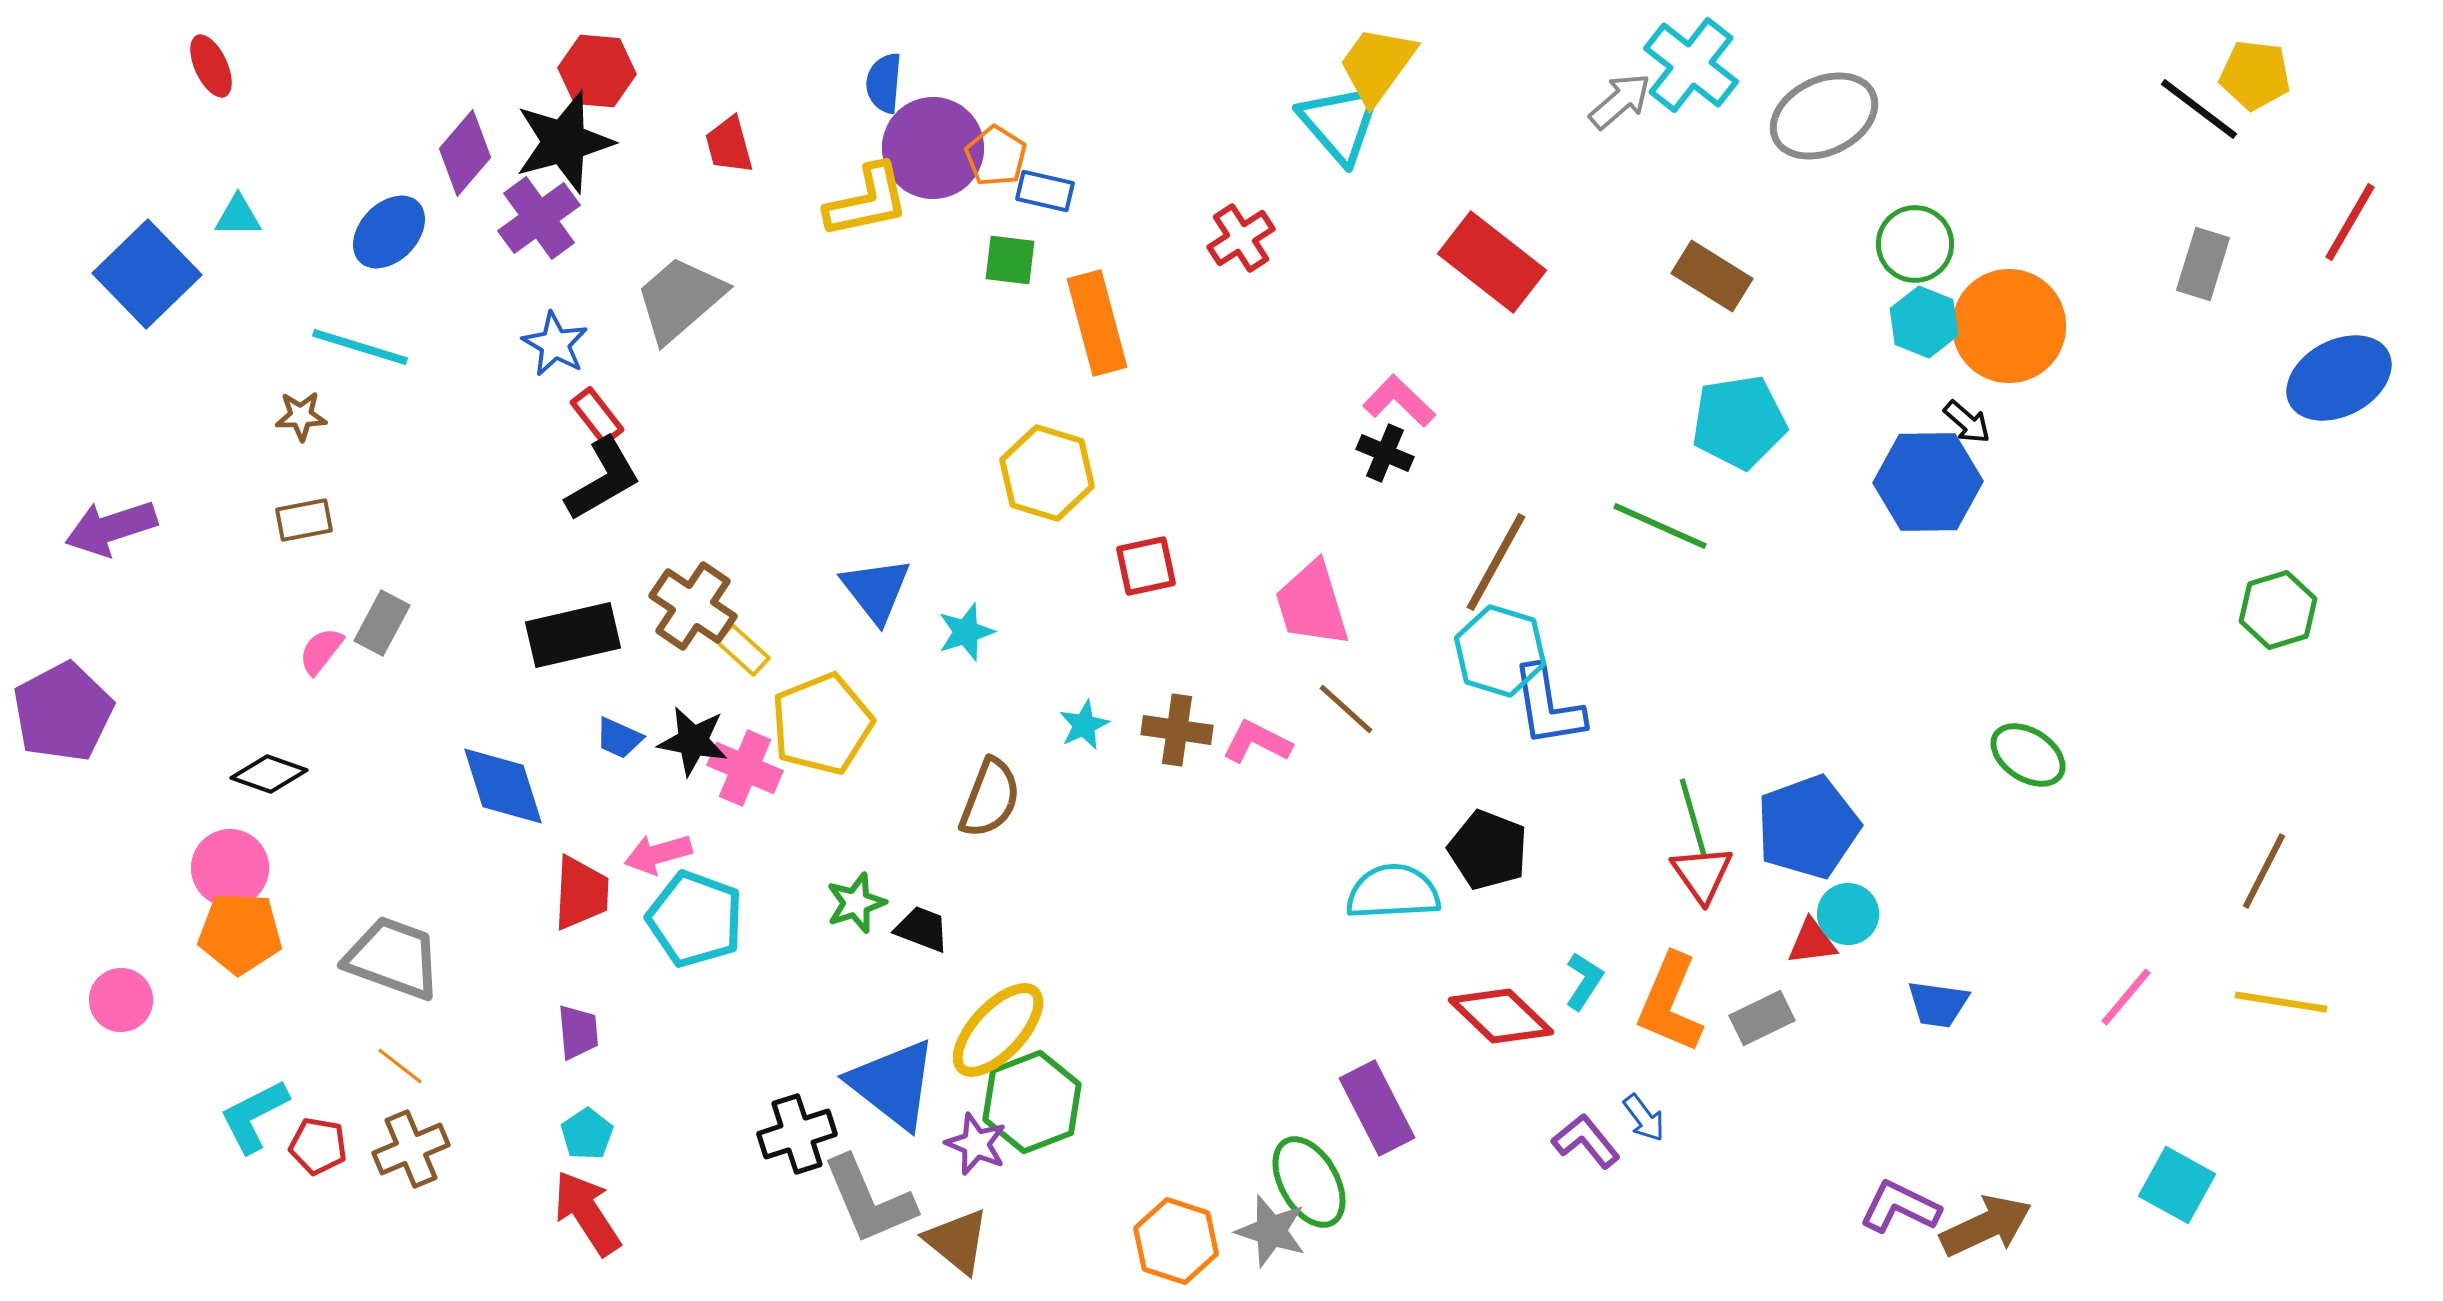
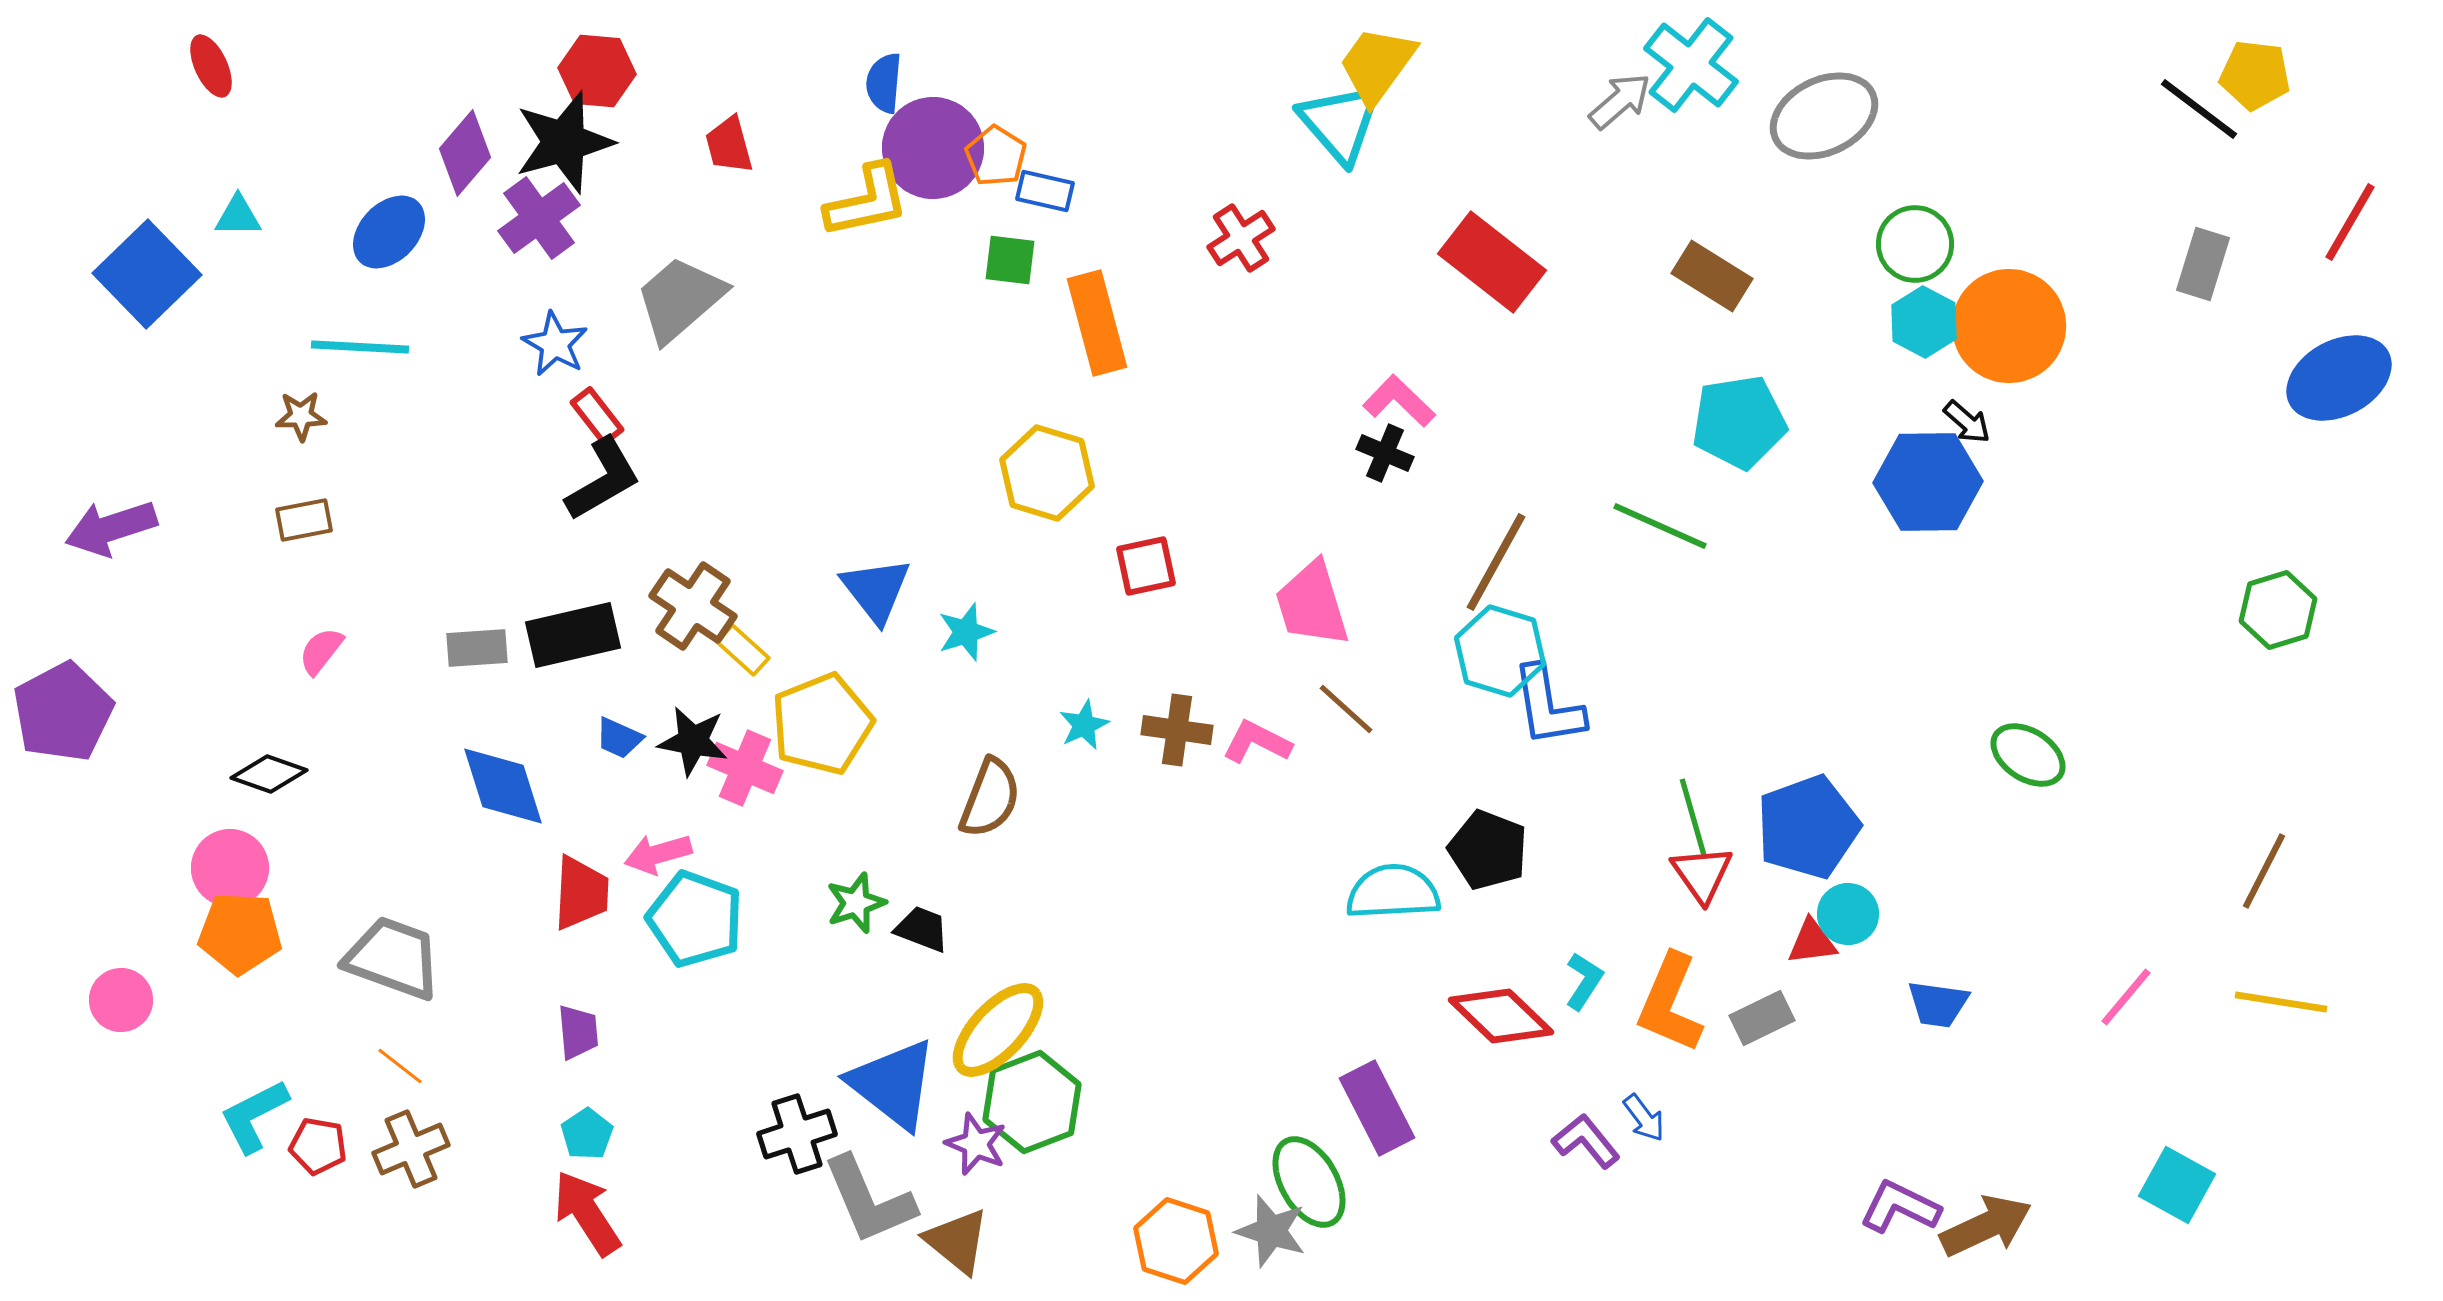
cyan hexagon at (1924, 322): rotated 6 degrees clockwise
cyan line at (360, 347): rotated 14 degrees counterclockwise
gray rectangle at (382, 623): moved 95 px right, 25 px down; rotated 58 degrees clockwise
